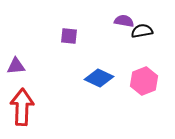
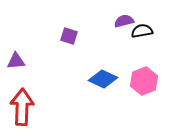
purple semicircle: rotated 24 degrees counterclockwise
purple square: rotated 12 degrees clockwise
purple triangle: moved 5 px up
blue diamond: moved 4 px right, 1 px down
